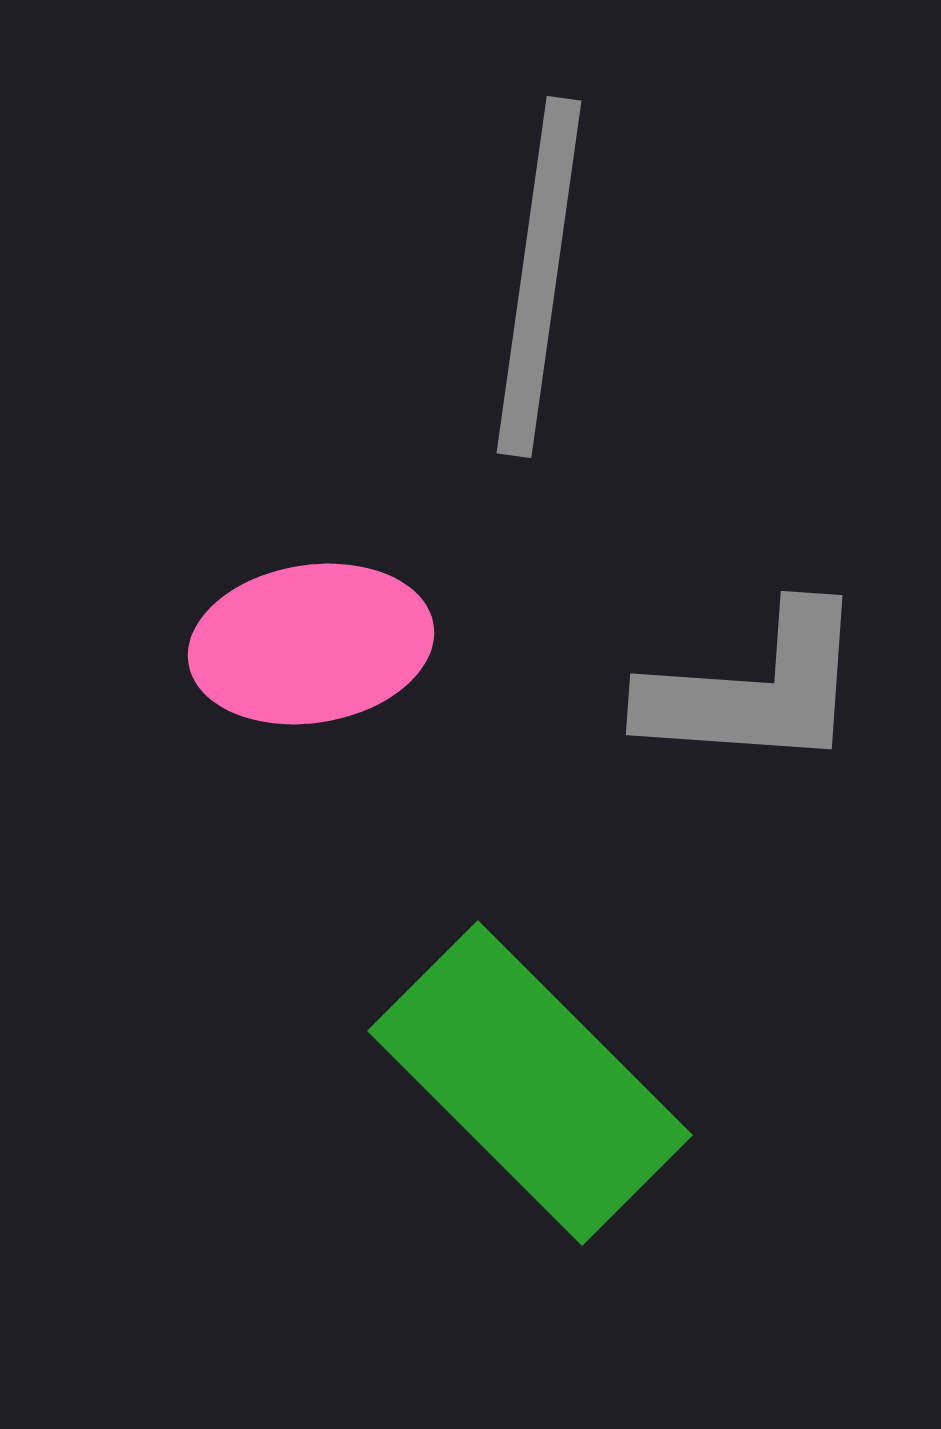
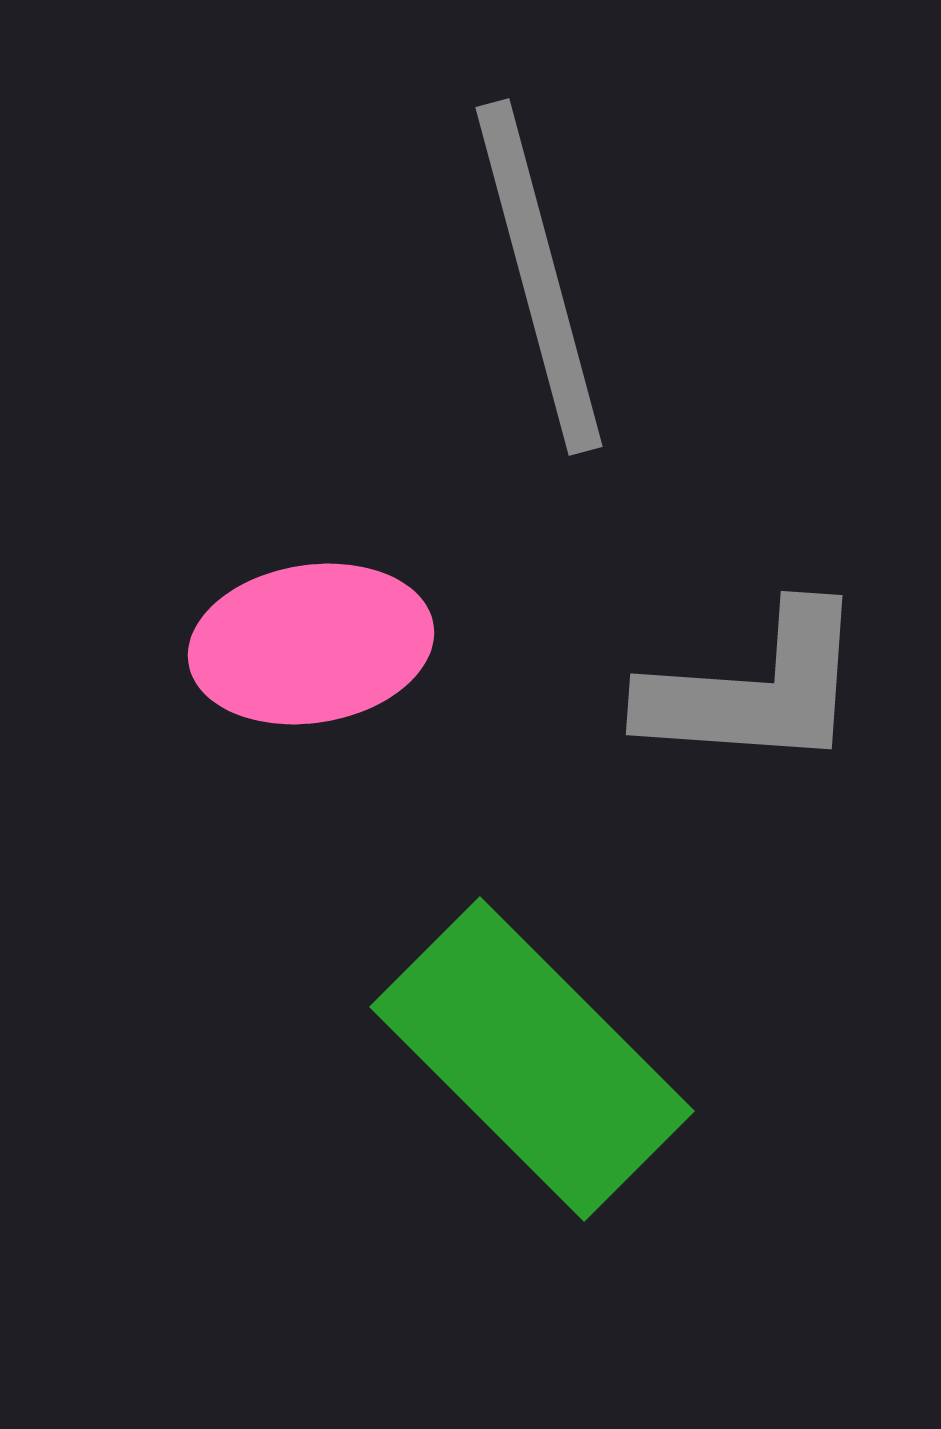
gray line: rotated 23 degrees counterclockwise
green rectangle: moved 2 px right, 24 px up
